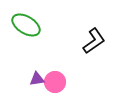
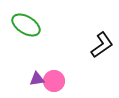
black L-shape: moved 8 px right, 4 px down
pink circle: moved 1 px left, 1 px up
